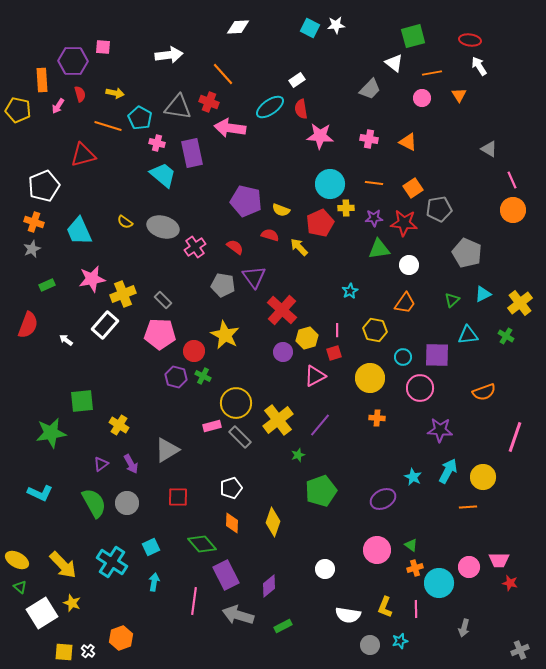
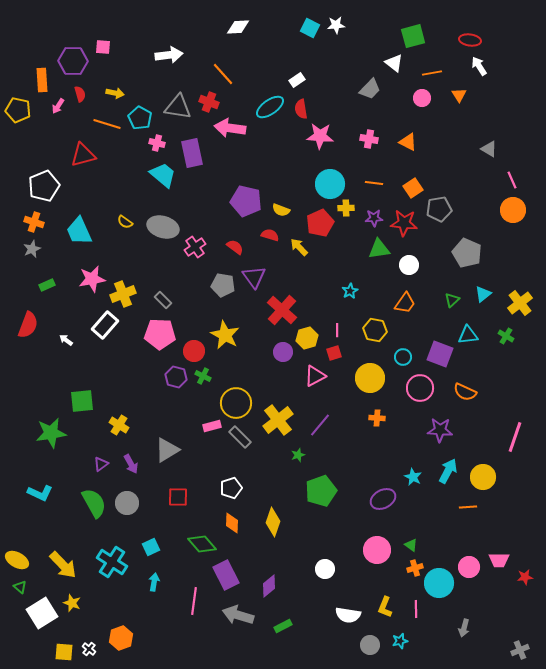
orange line at (108, 126): moved 1 px left, 2 px up
cyan triangle at (483, 294): rotated 12 degrees counterclockwise
purple square at (437, 355): moved 3 px right, 1 px up; rotated 20 degrees clockwise
orange semicircle at (484, 392): moved 19 px left; rotated 45 degrees clockwise
red star at (510, 583): moved 15 px right, 6 px up; rotated 21 degrees counterclockwise
white cross at (88, 651): moved 1 px right, 2 px up
